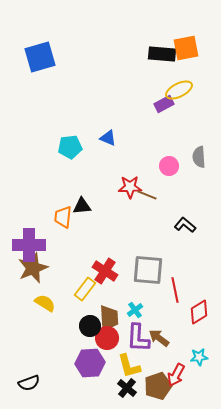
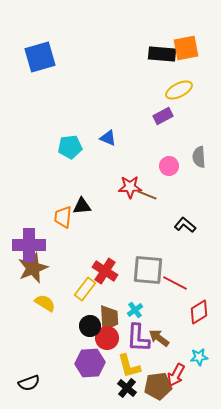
purple rectangle: moved 1 px left, 12 px down
red line: moved 7 px up; rotated 50 degrees counterclockwise
brown pentagon: rotated 12 degrees clockwise
